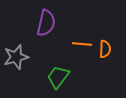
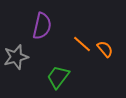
purple semicircle: moved 4 px left, 3 px down
orange line: rotated 36 degrees clockwise
orange semicircle: rotated 42 degrees counterclockwise
